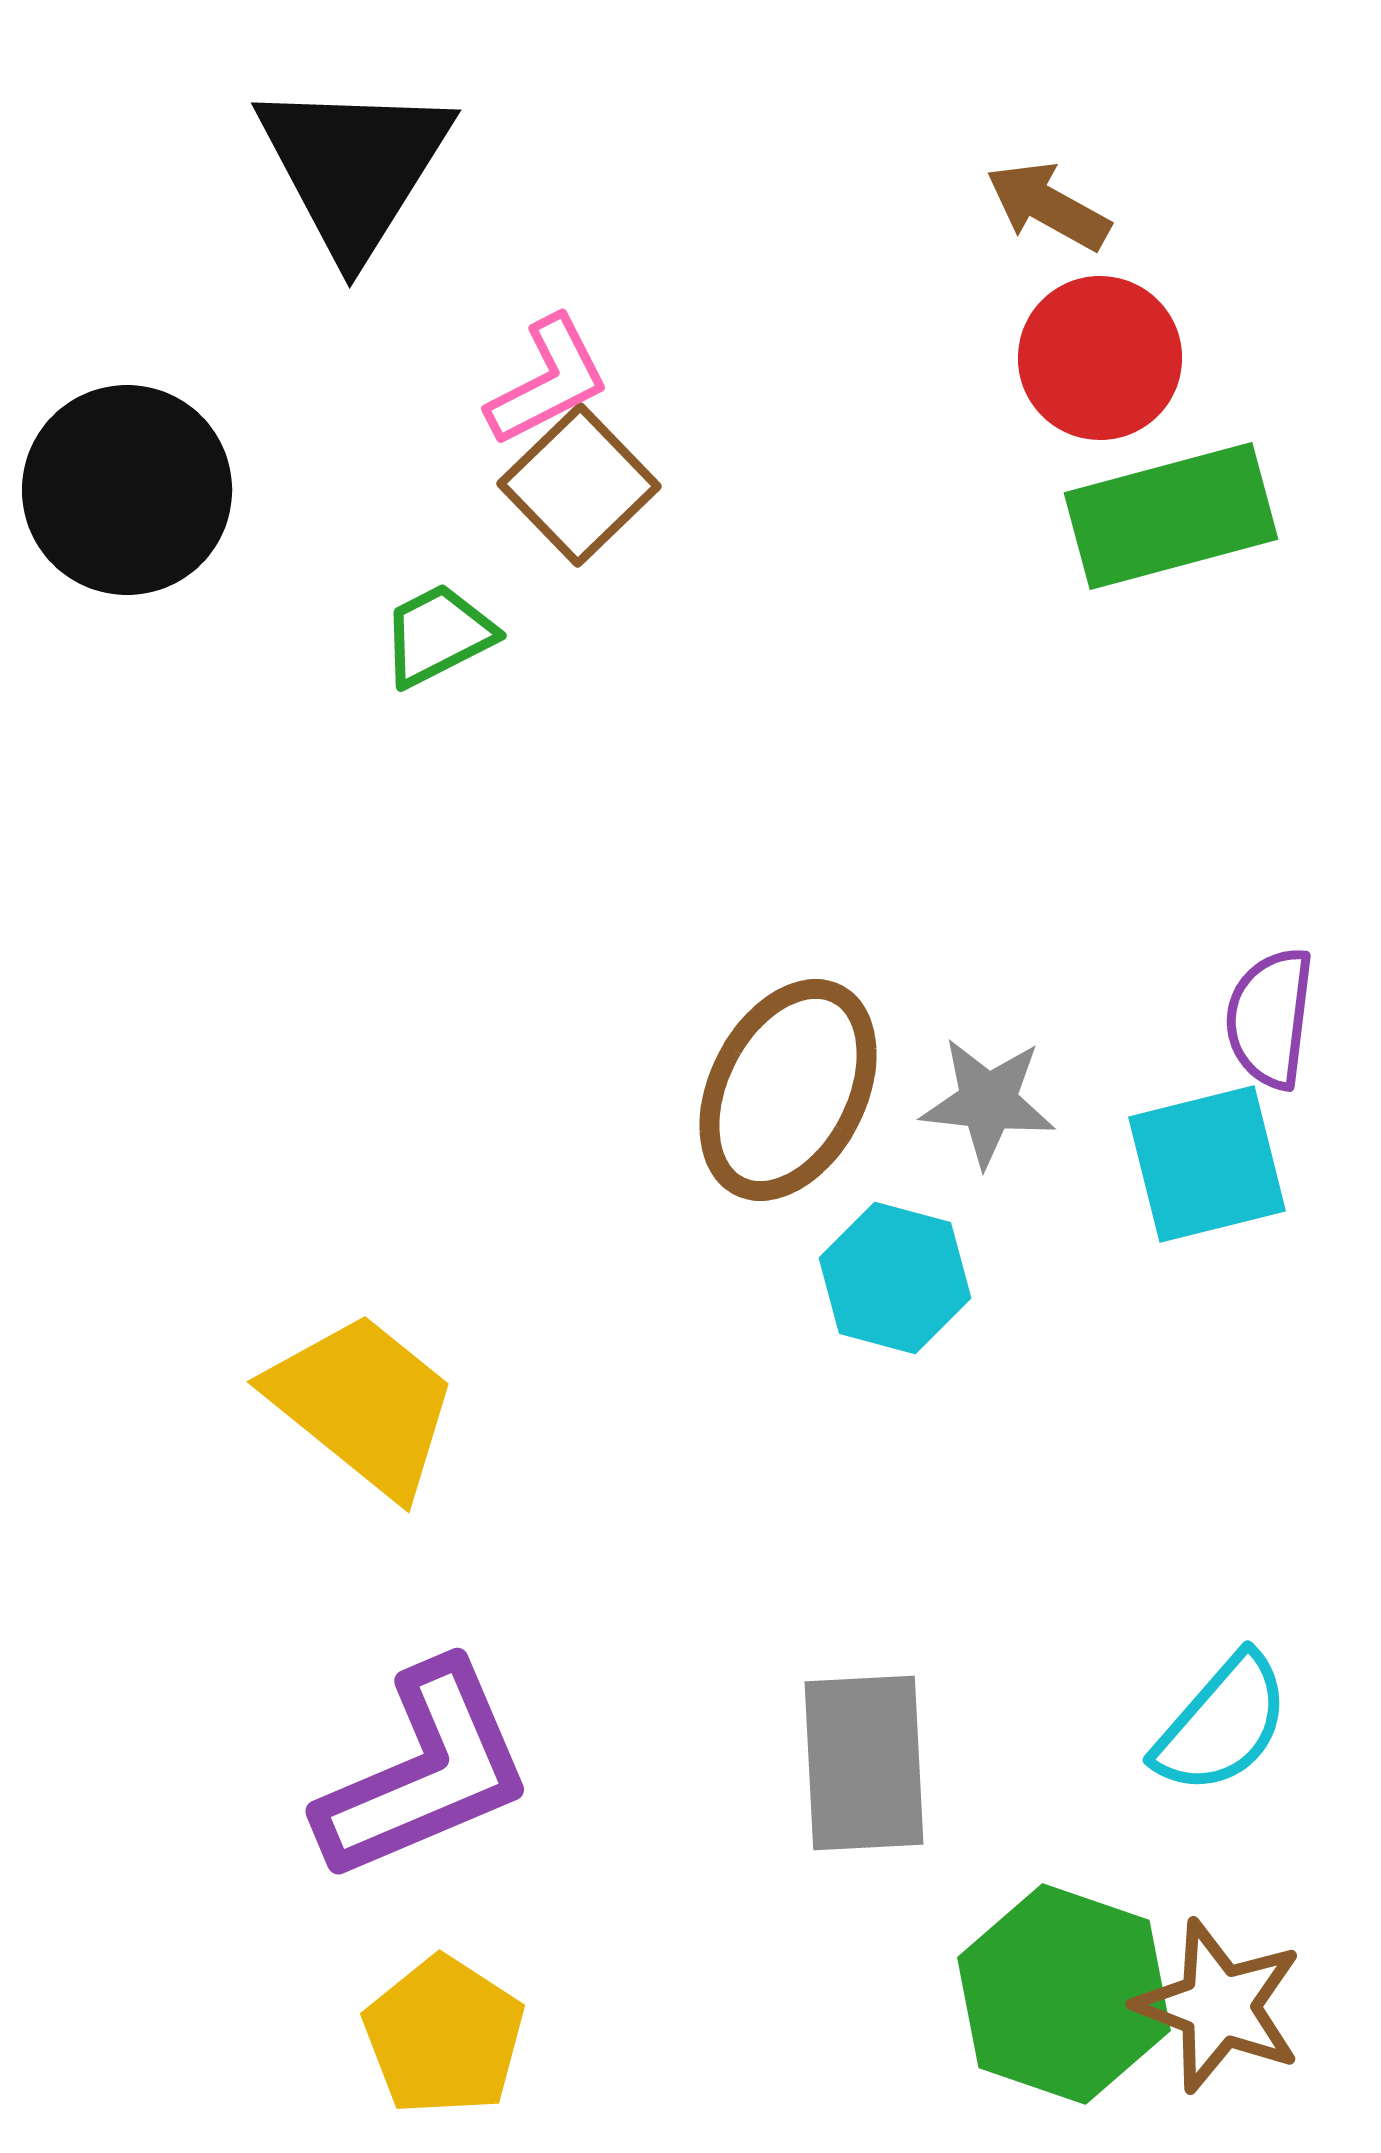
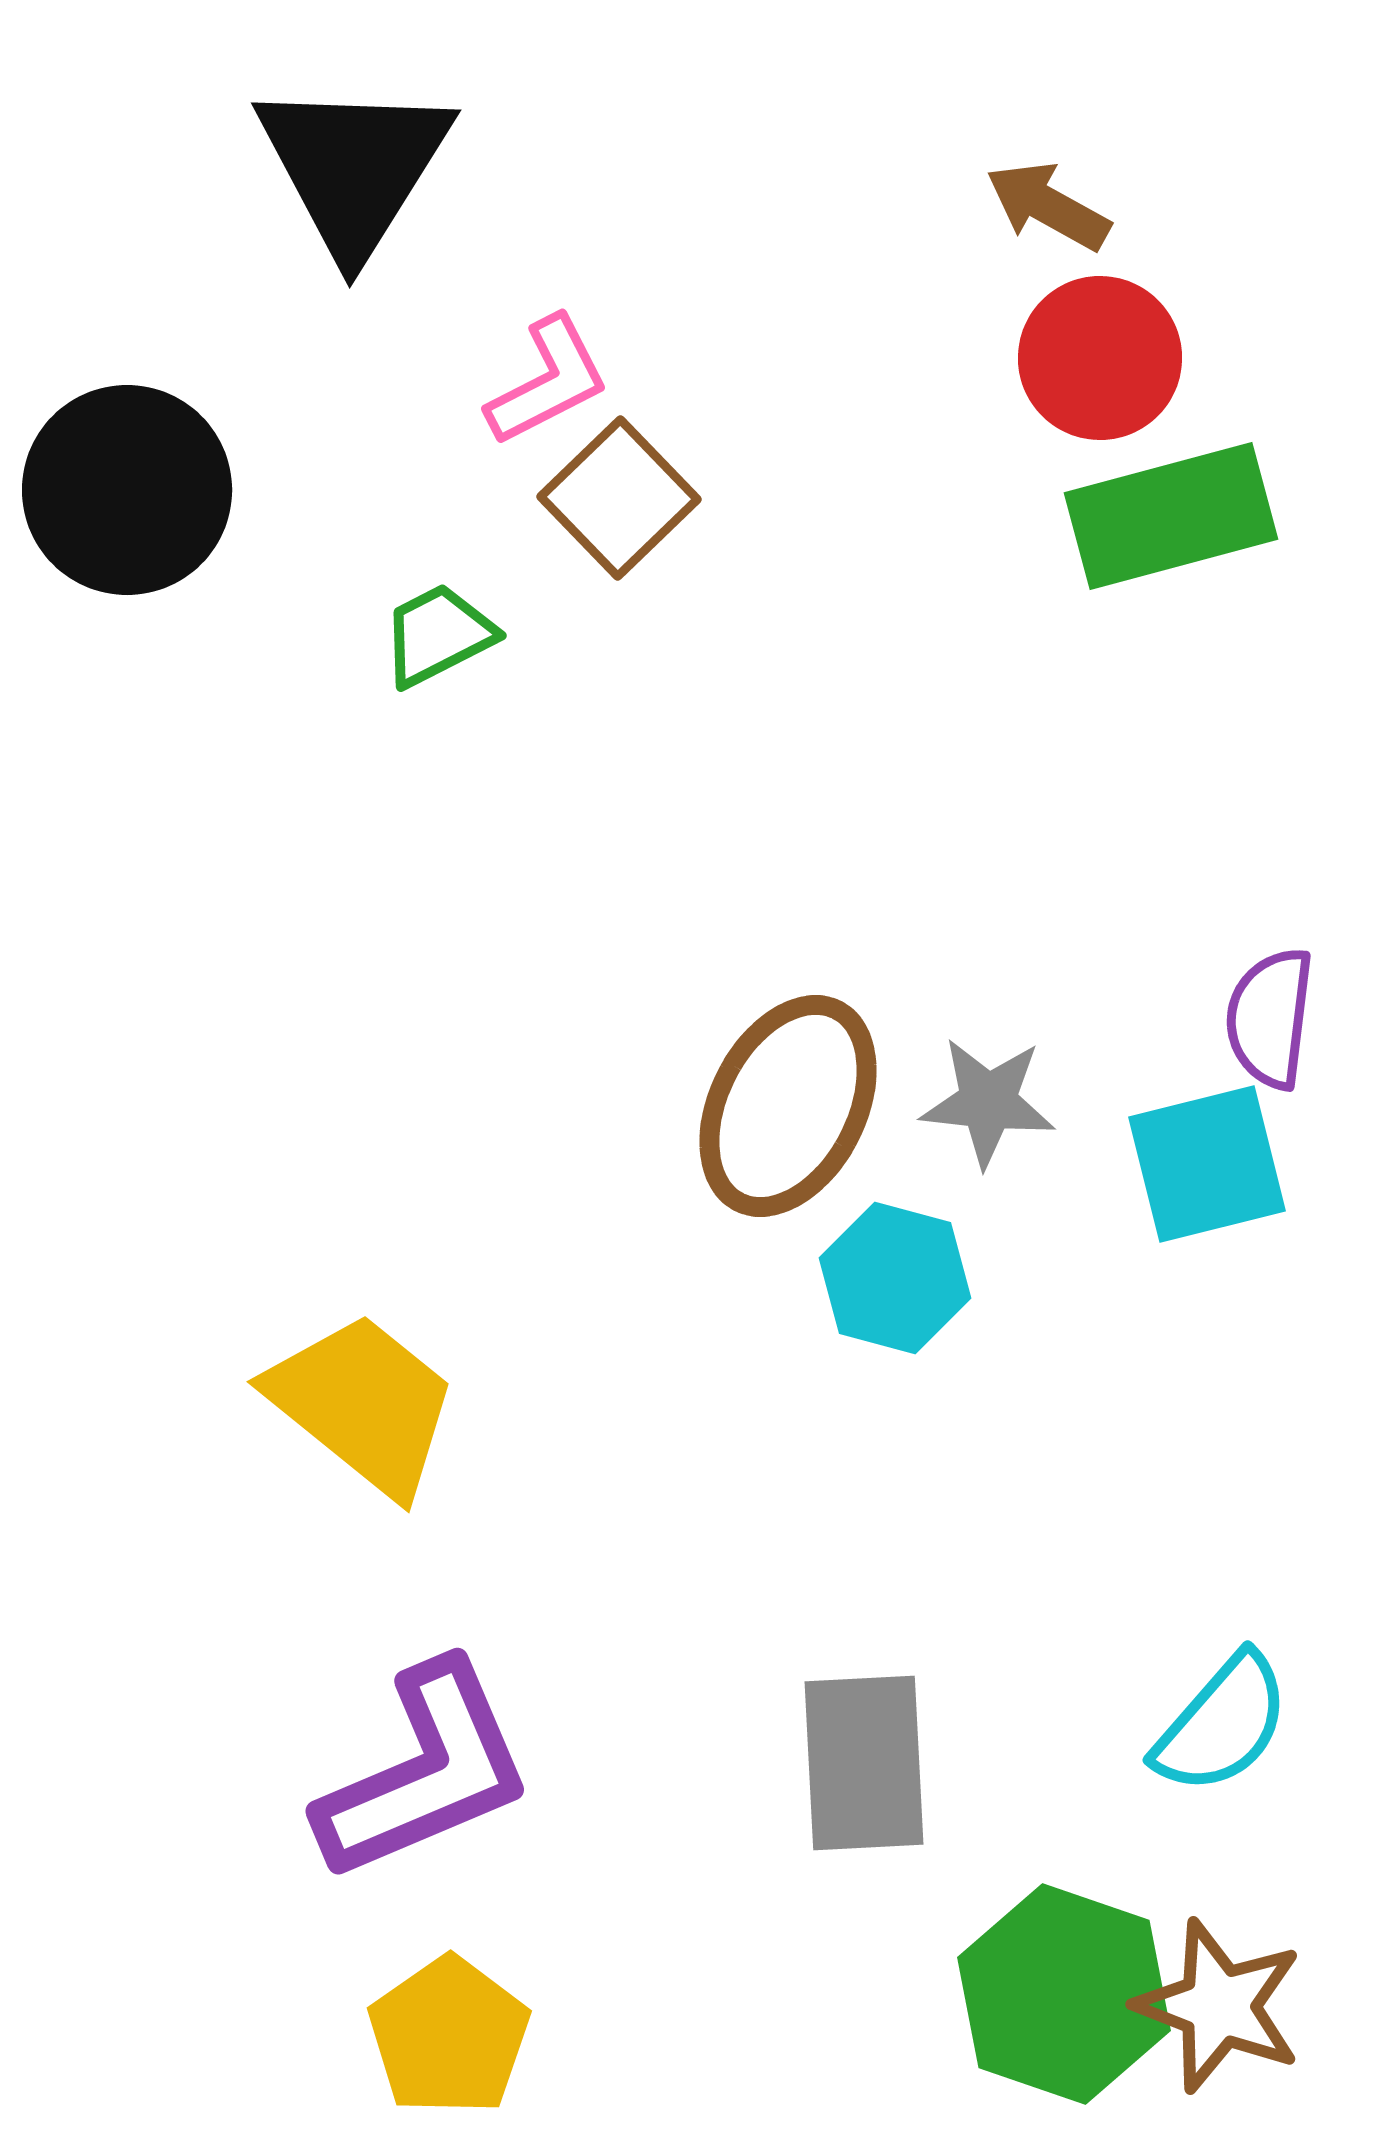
brown square: moved 40 px right, 13 px down
brown ellipse: moved 16 px down
yellow pentagon: moved 5 px right; rotated 4 degrees clockwise
